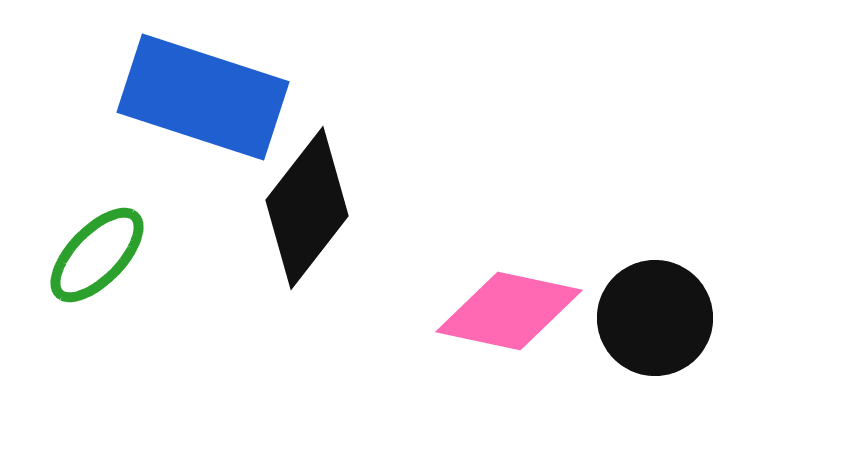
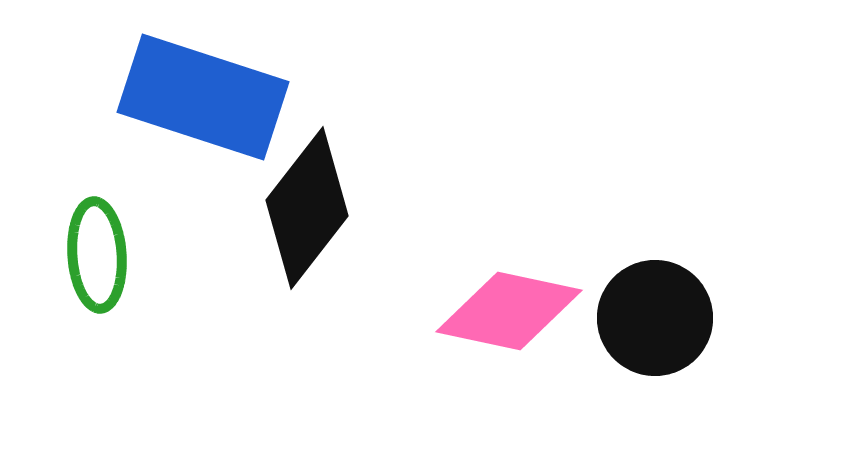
green ellipse: rotated 48 degrees counterclockwise
